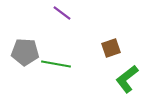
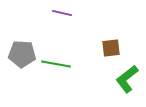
purple line: rotated 24 degrees counterclockwise
brown square: rotated 12 degrees clockwise
gray pentagon: moved 3 px left, 2 px down
